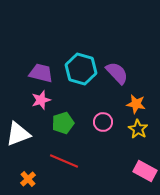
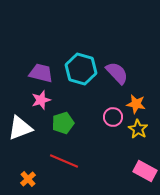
pink circle: moved 10 px right, 5 px up
white triangle: moved 2 px right, 6 px up
